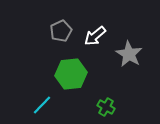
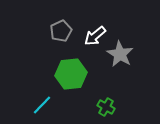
gray star: moved 9 px left
